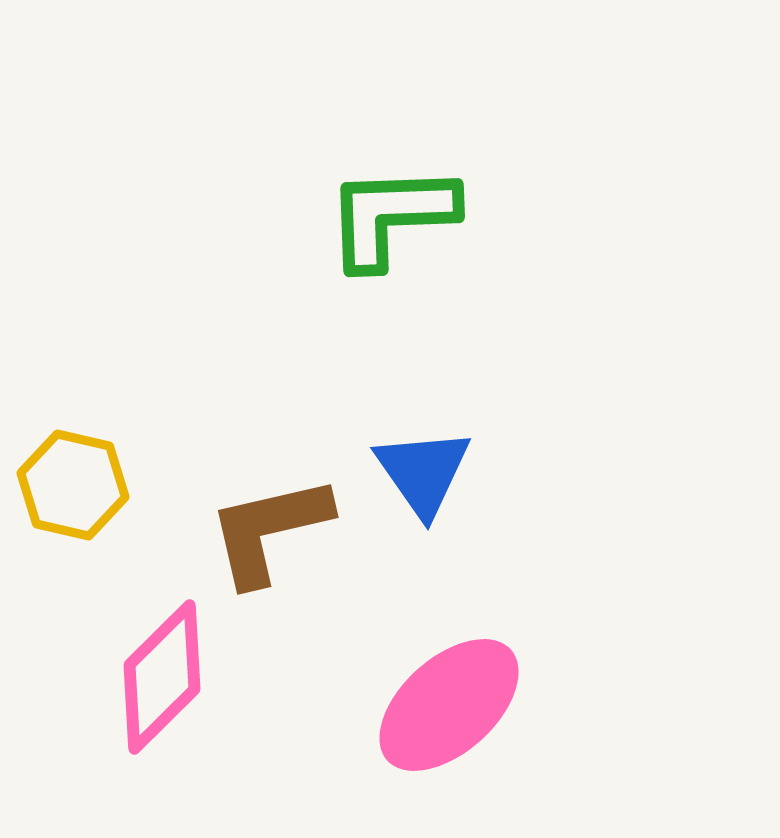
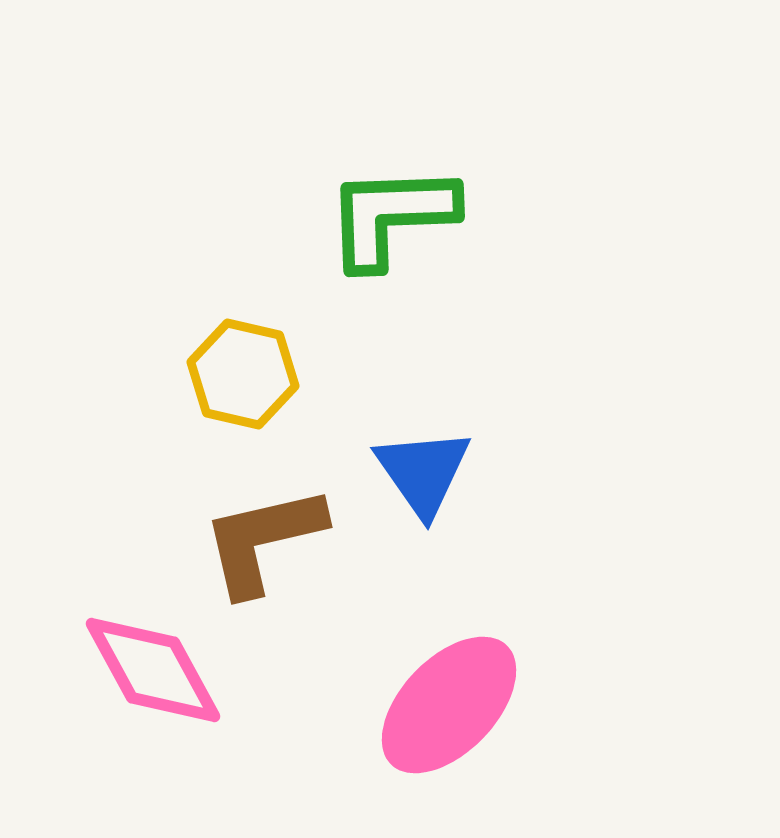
yellow hexagon: moved 170 px right, 111 px up
brown L-shape: moved 6 px left, 10 px down
pink diamond: moved 9 px left, 7 px up; rotated 74 degrees counterclockwise
pink ellipse: rotated 4 degrees counterclockwise
